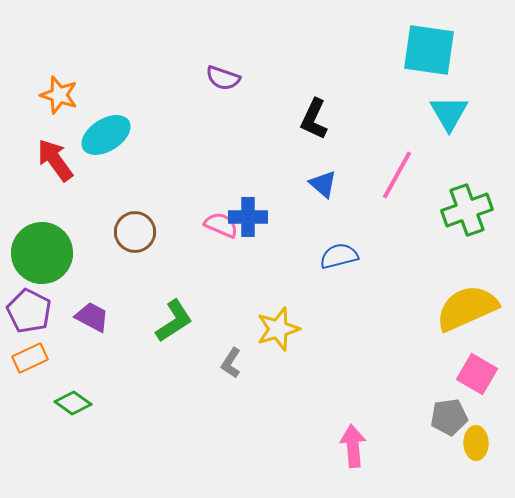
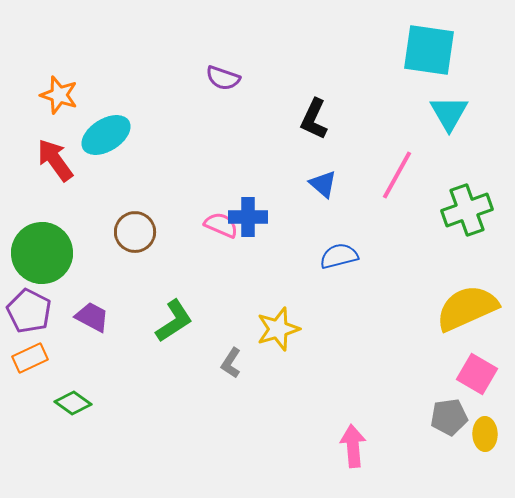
yellow ellipse: moved 9 px right, 9 px up
